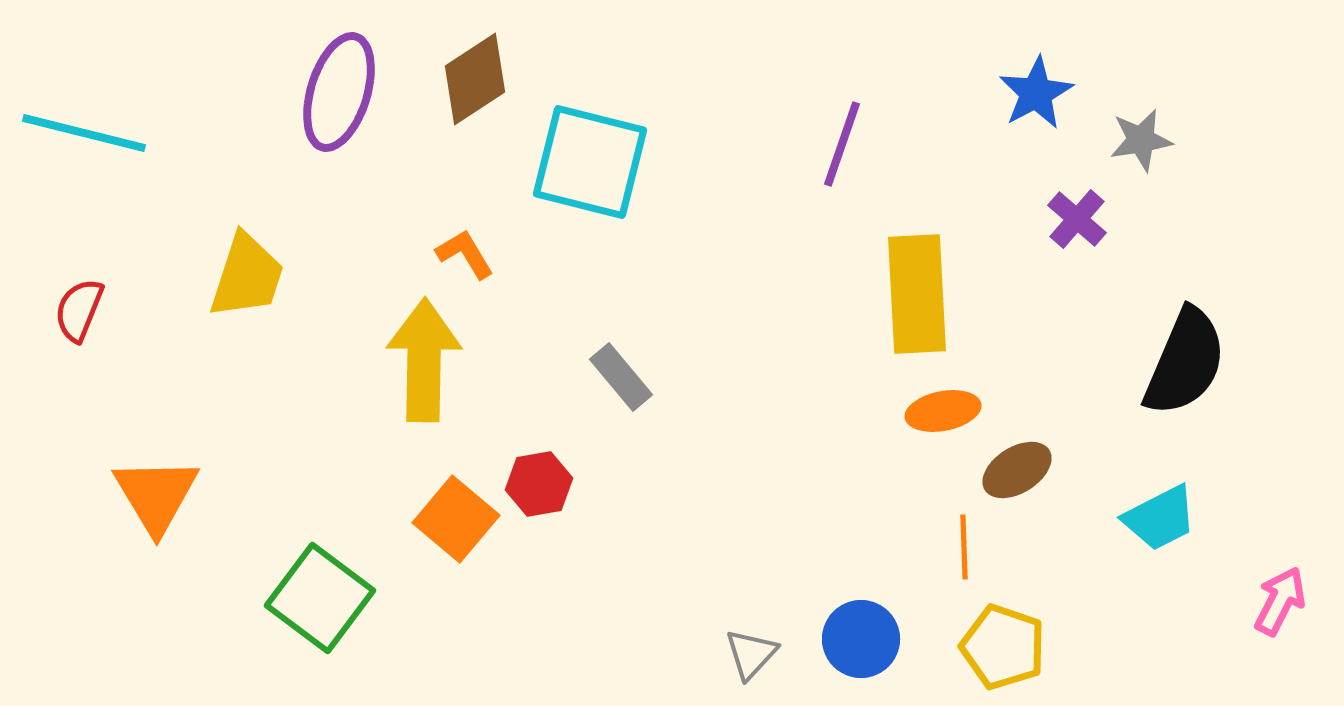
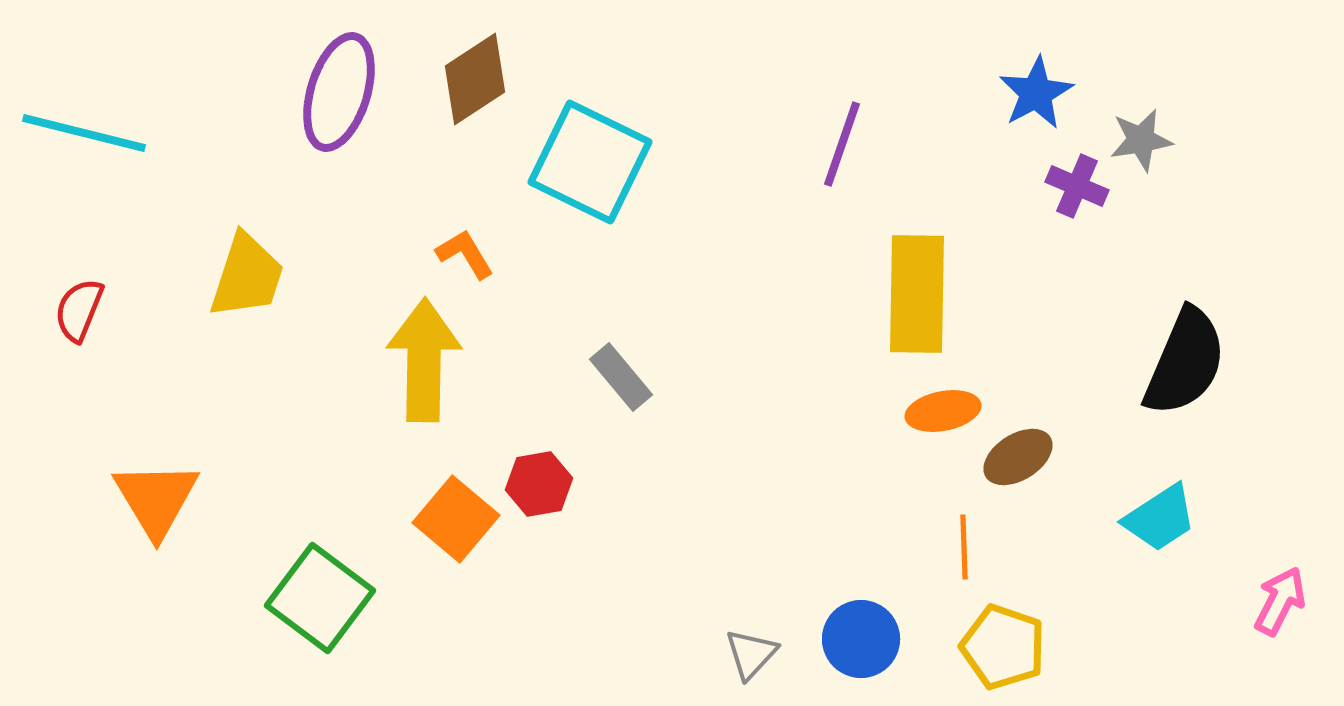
cyan square: rotated 12 degrees clockwise
purple cross: moved 33 px up; rotated 18 degrees counterclockwise
yellow rectangle: rotated 4 degrees clockwise
brown ellipse: moved 1 px right, 13 px up
orange triangle: moved 4 px down
cyan trapezoid: rotated 6 degrees counterclockwise
